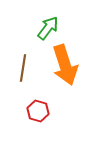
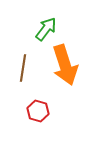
green arrow: moved 2 px left, 1 px down
